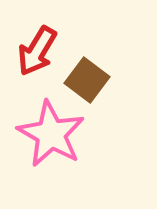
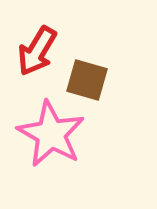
brown square: rotated 21 degrees counterclockwise
